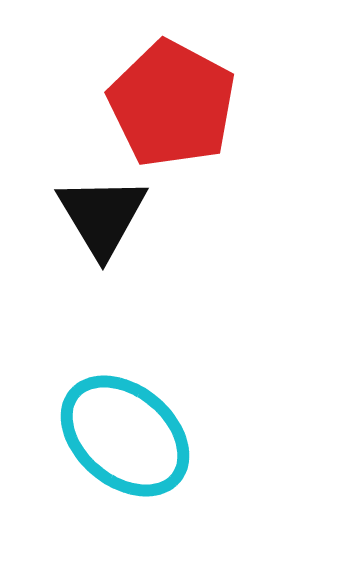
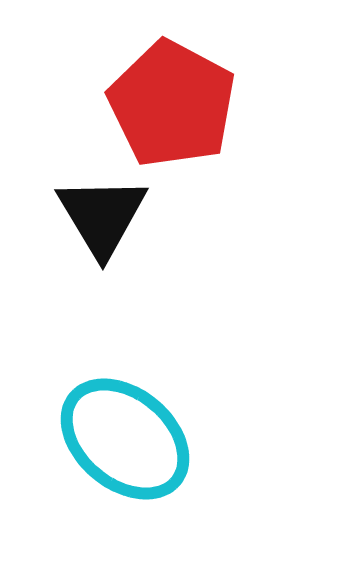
cyan ellipse: moved 3 px down
